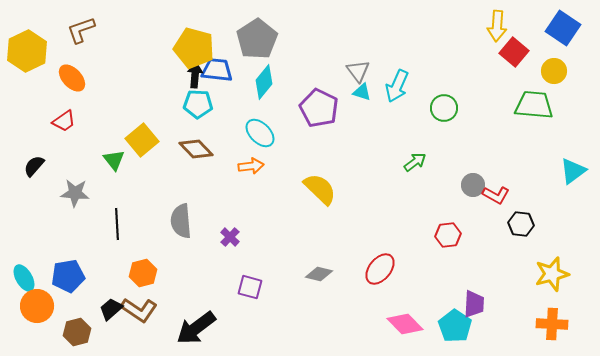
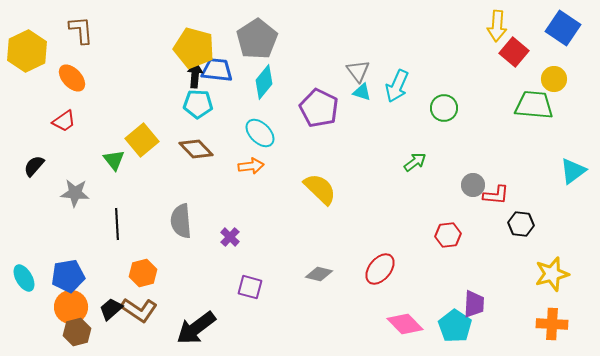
brown L-shape at (81, 30): rotated 104 degrees clockwise
yellow circle at (554, 71): moved 8 px down
red L-shape at (496, 195): rotated 24 degrees counterclockwise
orange circle at (37, 306): moved 34 px right, 1 px down
